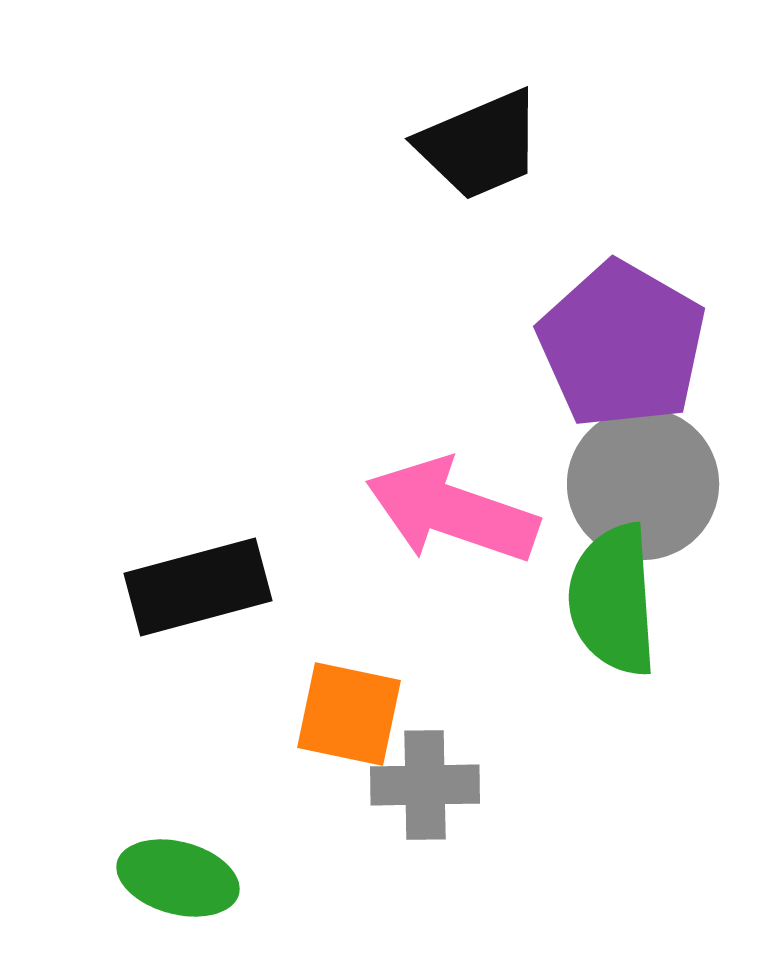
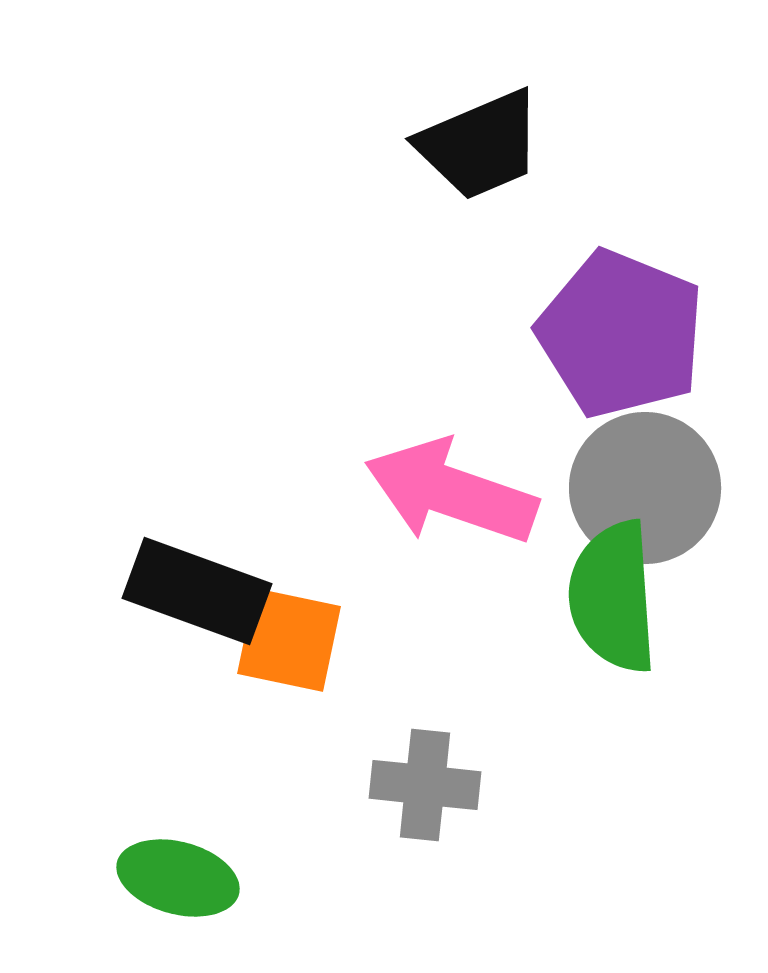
purple pentagon: moved 1 px left, 11 px up; rotated 8 degrees counterclockwise
gray circle: moved 2 px right, 4 px down
pink arrow: moved 1 px left, 19 px up
black rectangle: moved 1 px left, 4 px down; rotated 35 degrees clockwise
green semicircle: moved 3 px up
orange square: moved 60 px left, 74 px up
gray cross: rotated 7 degrees clockwise
